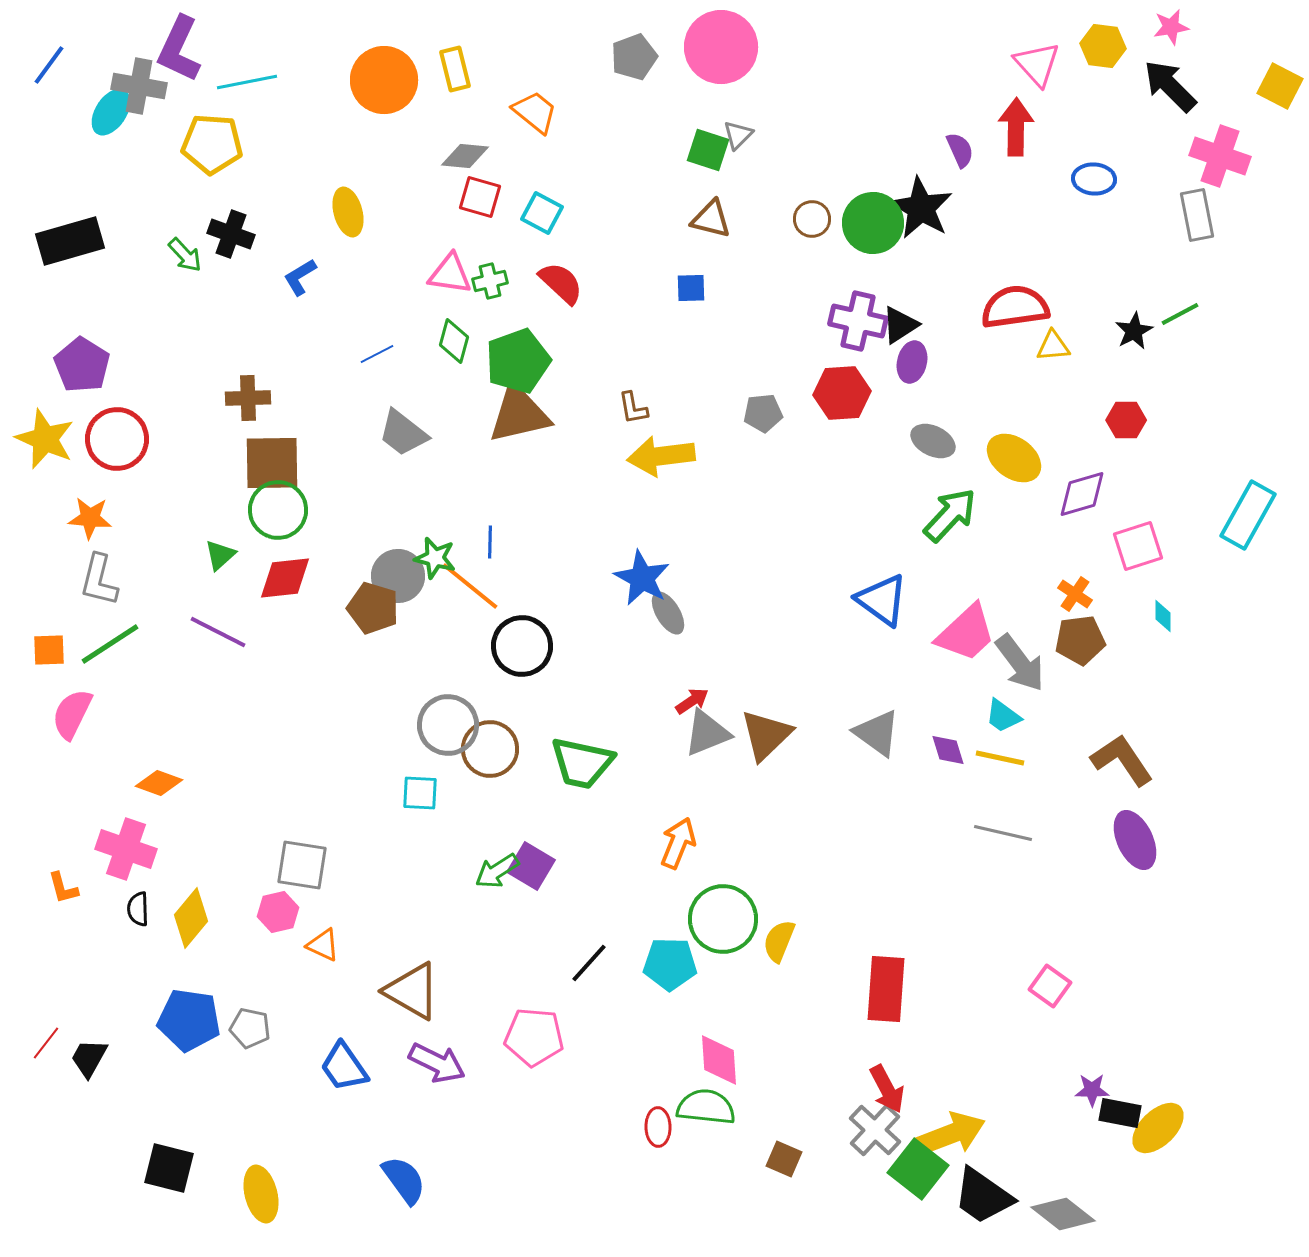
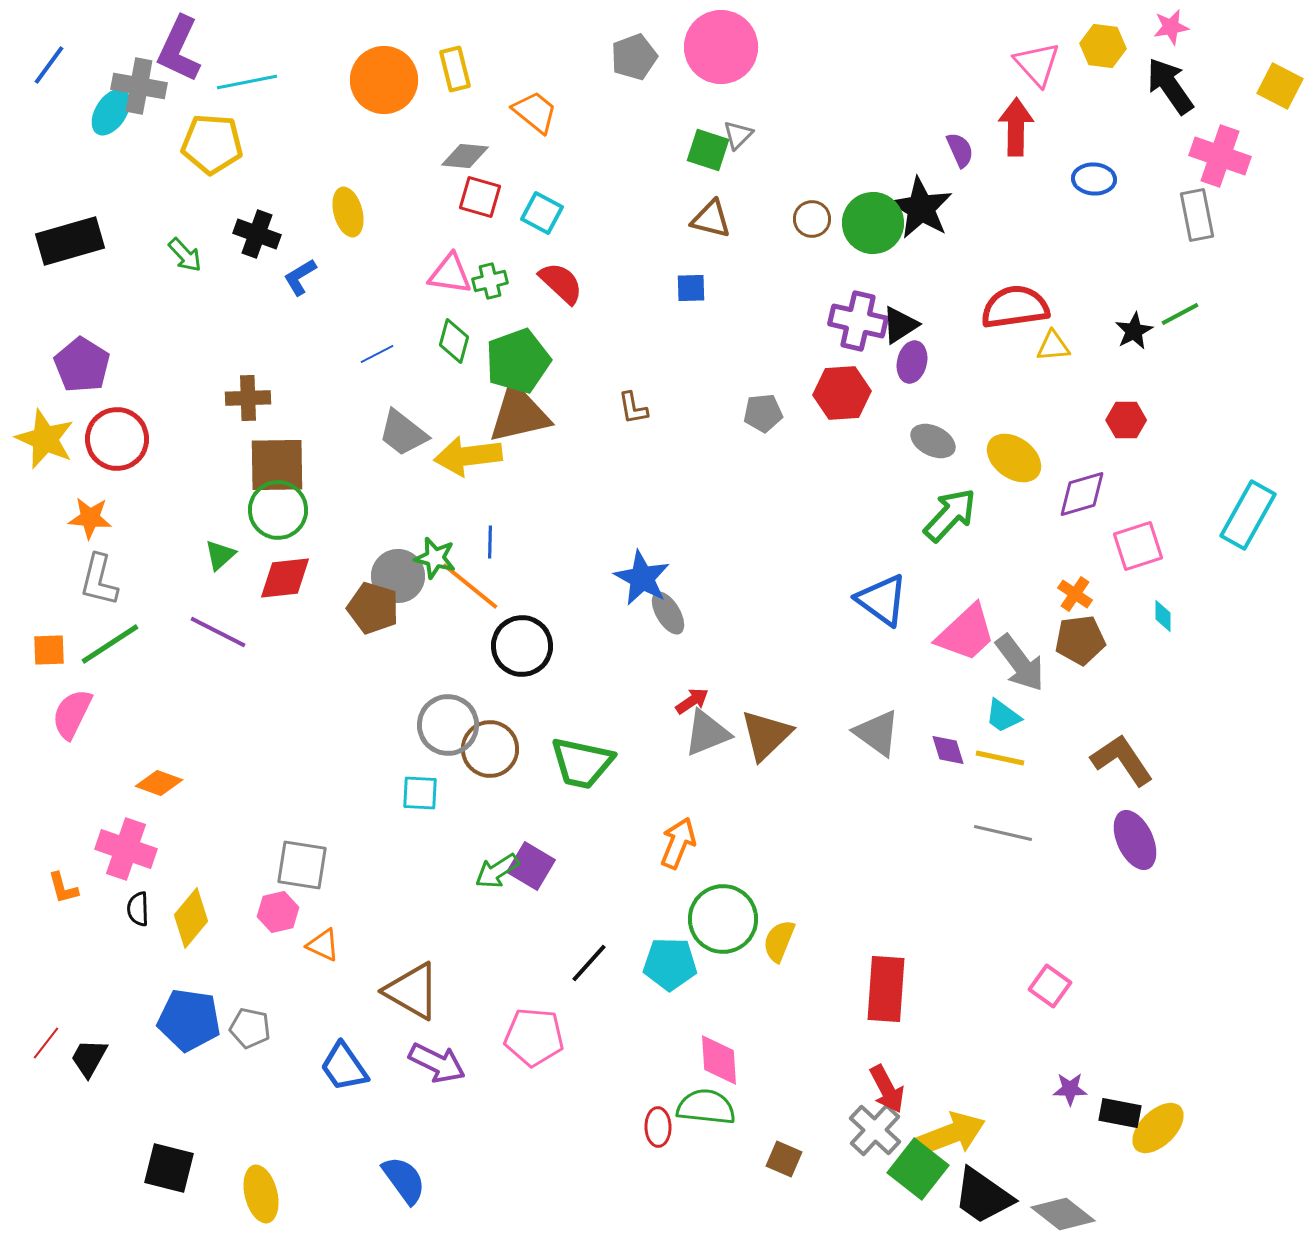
black arrow at (1170, 86): rotated 10 degrees clockwise
black cross at (231, 234): moved 26 px right
yellow arrow at (661, 456): moved 193 px left
brown square at (272, 463): moved 5 px right, 2 px down
purple star at (1092, 1090): moved 22 px left, 1 px up
